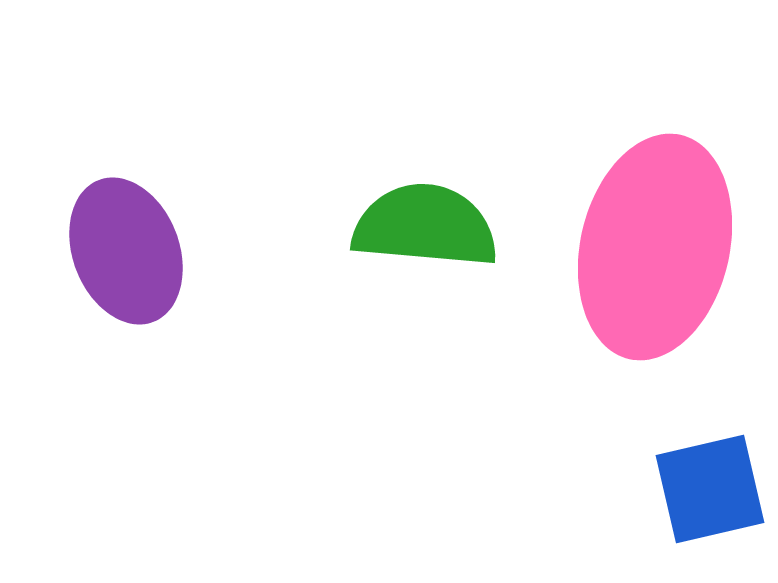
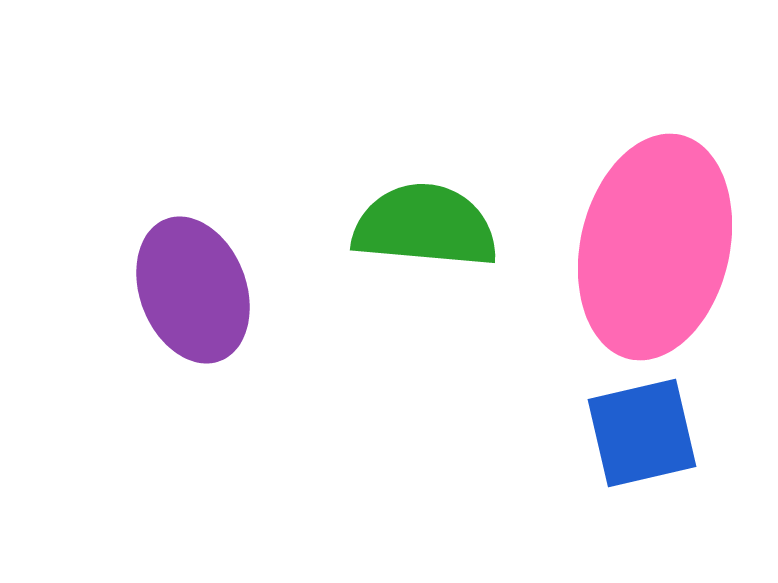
purple ellipse: moved 67 px right, 39 px down
blue square: moved 68 px left, 56 px up
